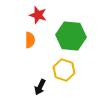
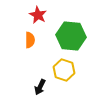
red star: rotated 12 degrees clockwise
